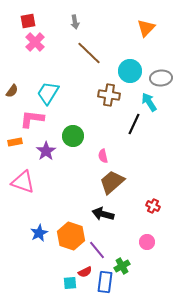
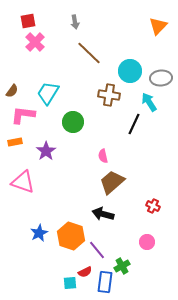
orange triangle: moved 12 px right, 2 px up
pink L-shape: moved 9 px left, 4 px up
green circle: moved 14 px up
